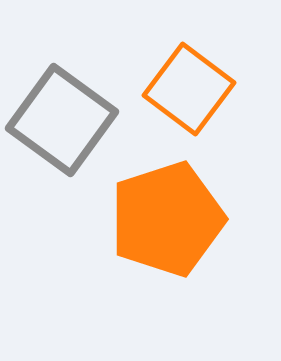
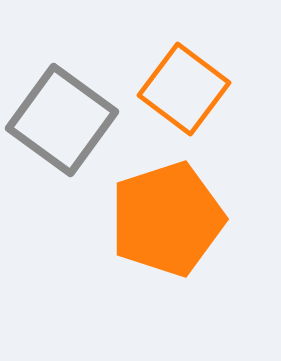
orange square: moved 5 px left
